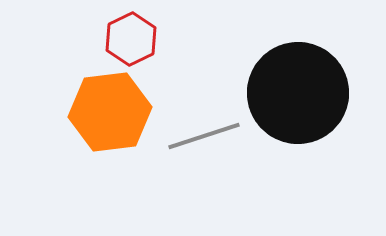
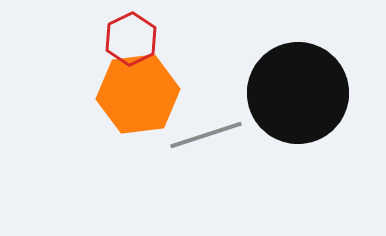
orange hexagon: moved 28 px right, 18 px up
gray line: moved 2 px right, 1 px up
